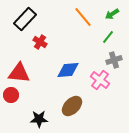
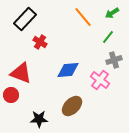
green arrow: moved 1 px up
red triangle: moved 2 px right; rotated 15 degrees clockwise
